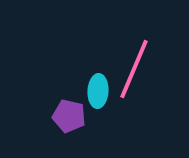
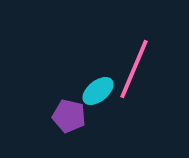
cyan ellipse: rotated 48 degrees clockwise
